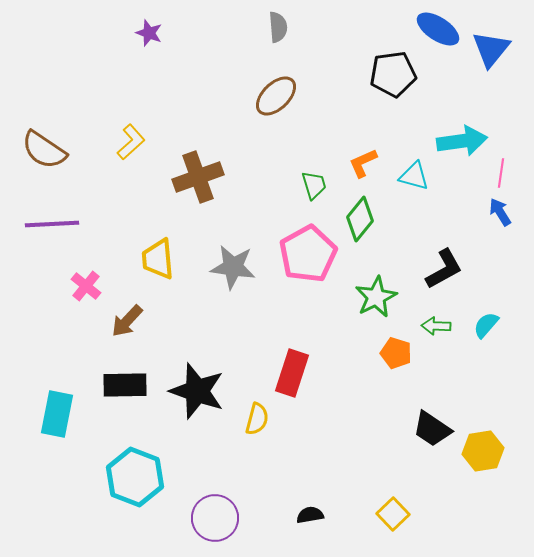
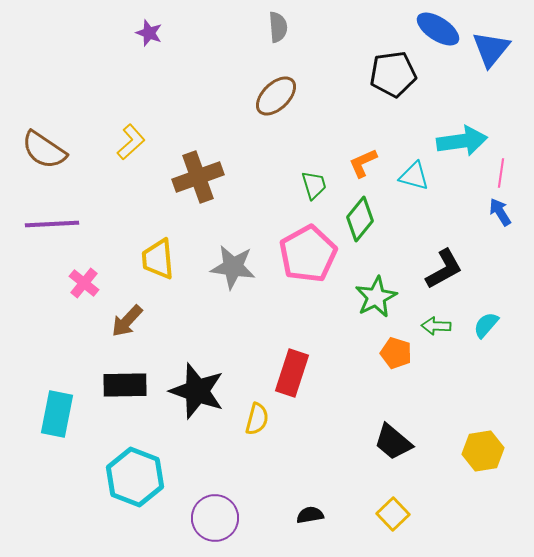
pink cross: moved 2 px left, 3 px up
black trapezoid: moved 39 px left, 13 px down; rotated 6 degrees clockwise
